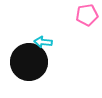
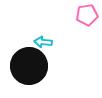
black circle: moved 4 px down
